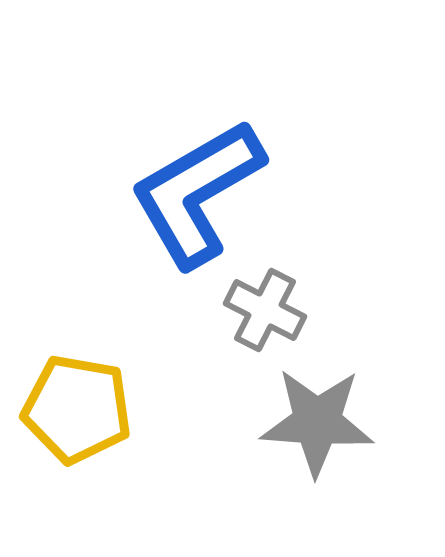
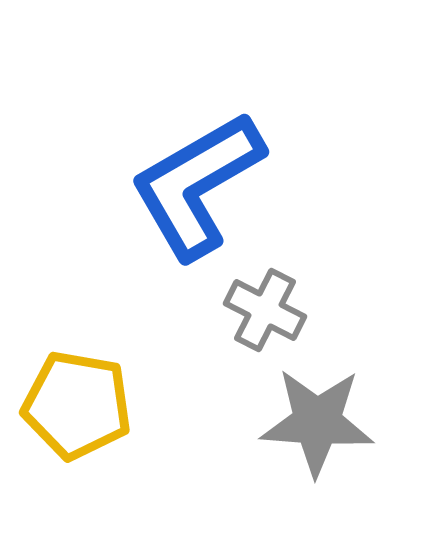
blue L-shape: moved 8 px up
yellow pentagon: moved 4 px up
